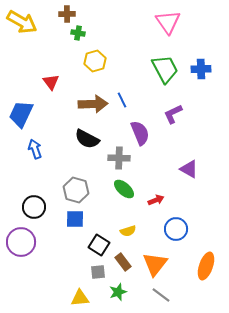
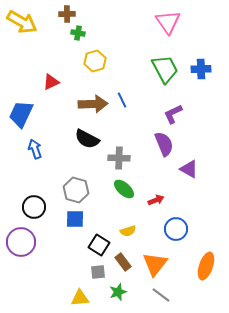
red triangle: rotated 42 degrees clockwise
purple semicircle: moved 24 px right, 11 px down
